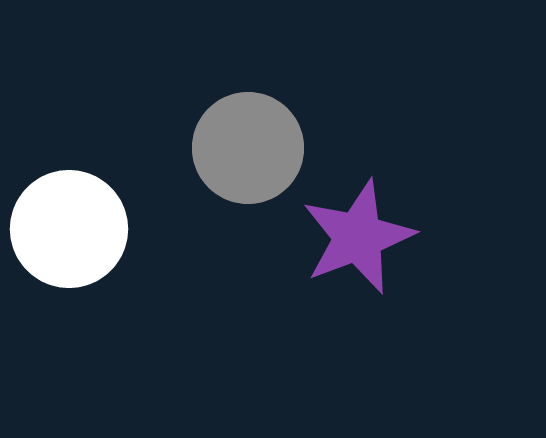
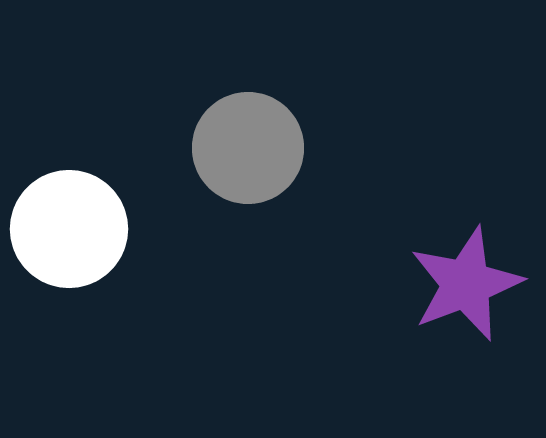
purple star: moved 108 px right, 47 px down
